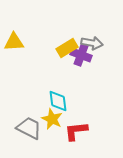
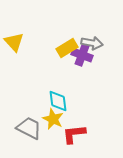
yellow triangle: rotated 50 degrees clockwise
purple cross: moved 1 px right
yellow star: moved 1 px right
red L-shape: moved 2 px left, 3 px down
